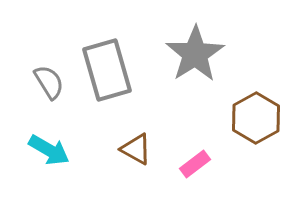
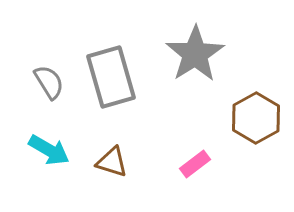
gray rectangle: moved 4 px right, 7 px down
brown triangle: moved 24 px left, 13 px down; rotated 12 degrees counterclockwise
